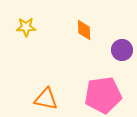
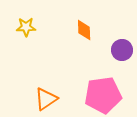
orange triangle: rotated 45 degrees counterclockwise
